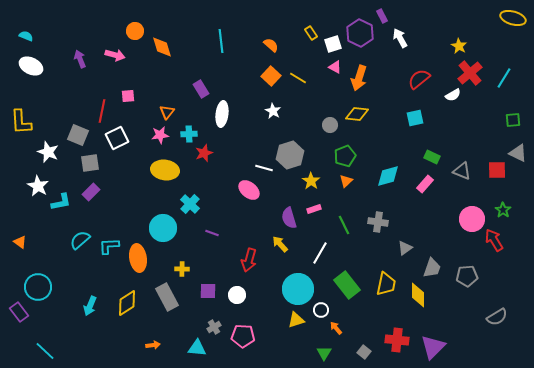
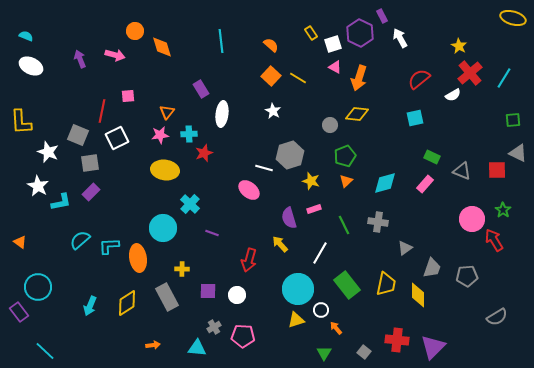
cyan diamond at (388, 176): moved 3 px left, 7 px down
yellow star at (311, 181): rotated 18 degrees counterclockwise
